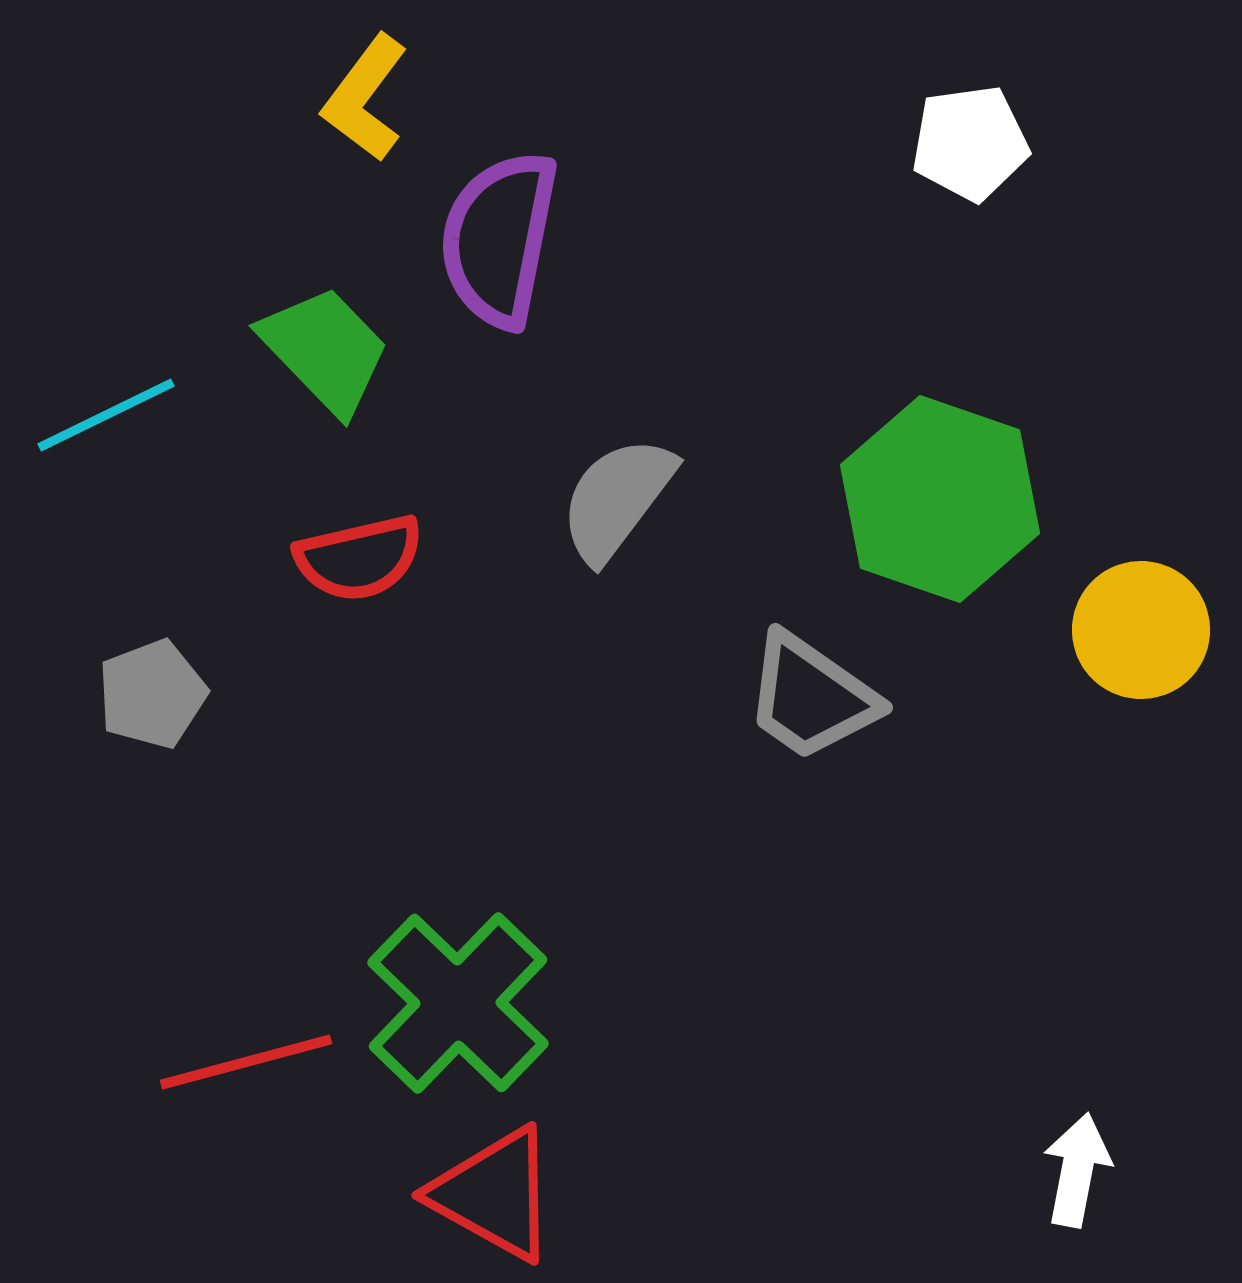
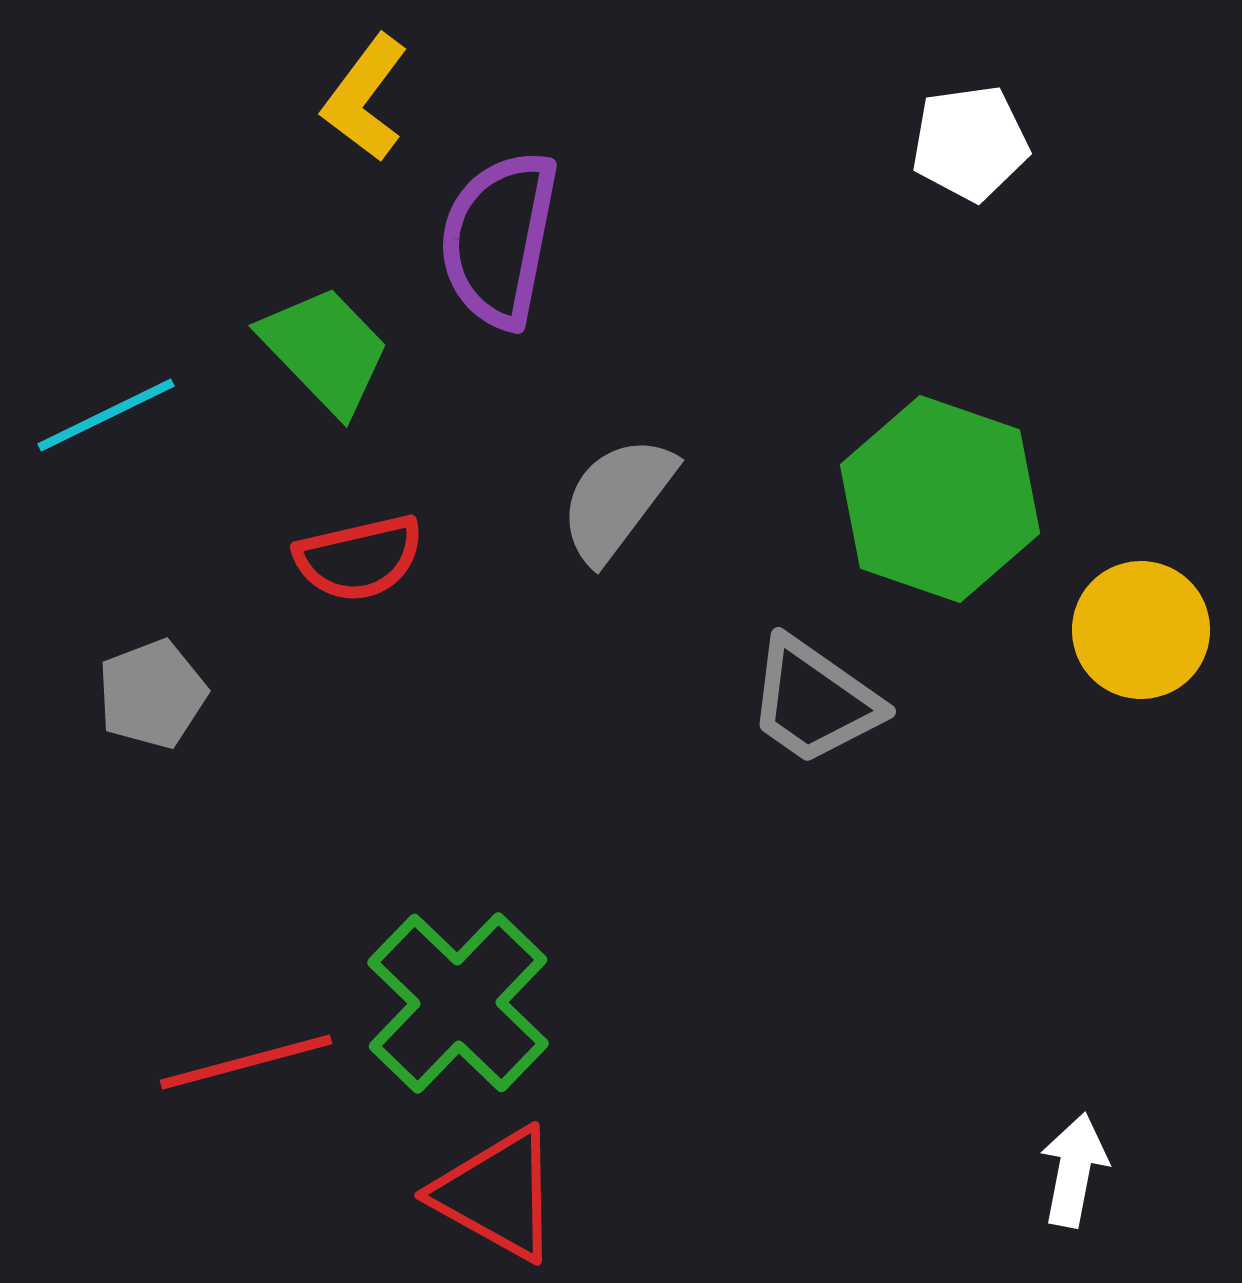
gray trapezoid: moved 3 px right, 4 px down
white arrow: moved 3 px left
red triangle: moved 3 px right
